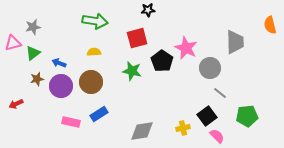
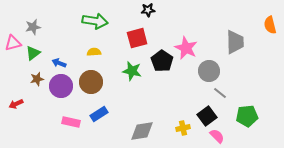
gray circle: moved 1 px left, 3 px down
